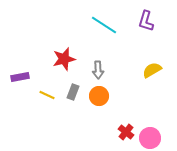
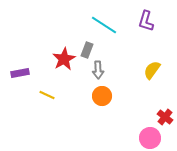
red star: rotated 15 degrees counterclockwise
yellow semicircle: rotated 24 degrees counterclockwise
purple rectangle: moved 4 px up
gray rectangle: moved 14 px right, 42 px up
orange circle: moved 3 px right
red cross: moved 39 px right, 15 px up
